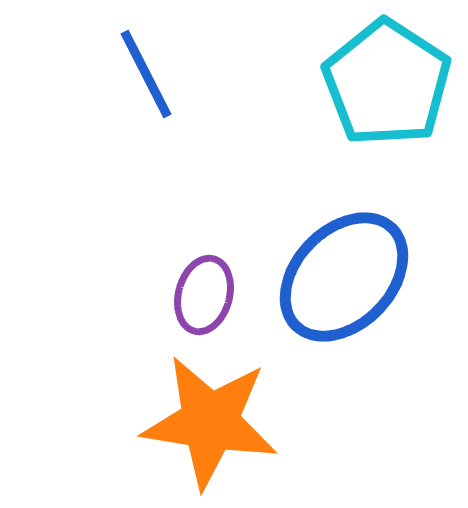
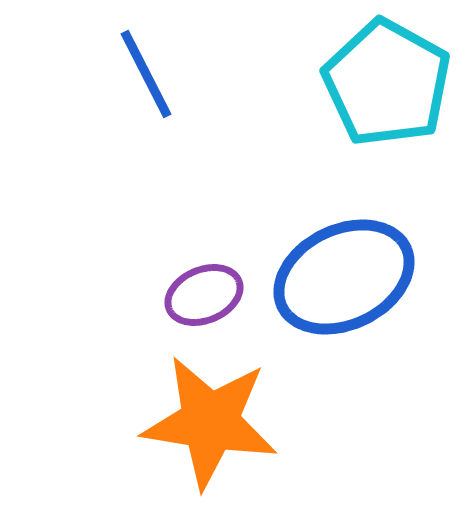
cyan pentagon: rotated 4 degrees counterclockwise
blue ellipse: rotated 20 degrees clockwise
purple ellipse: rotated 52 degrees clockwise
